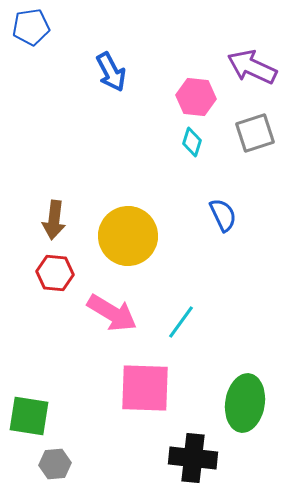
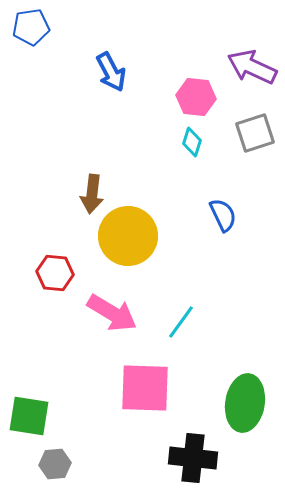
brown arrow: moved 38 px right, 26 px up
